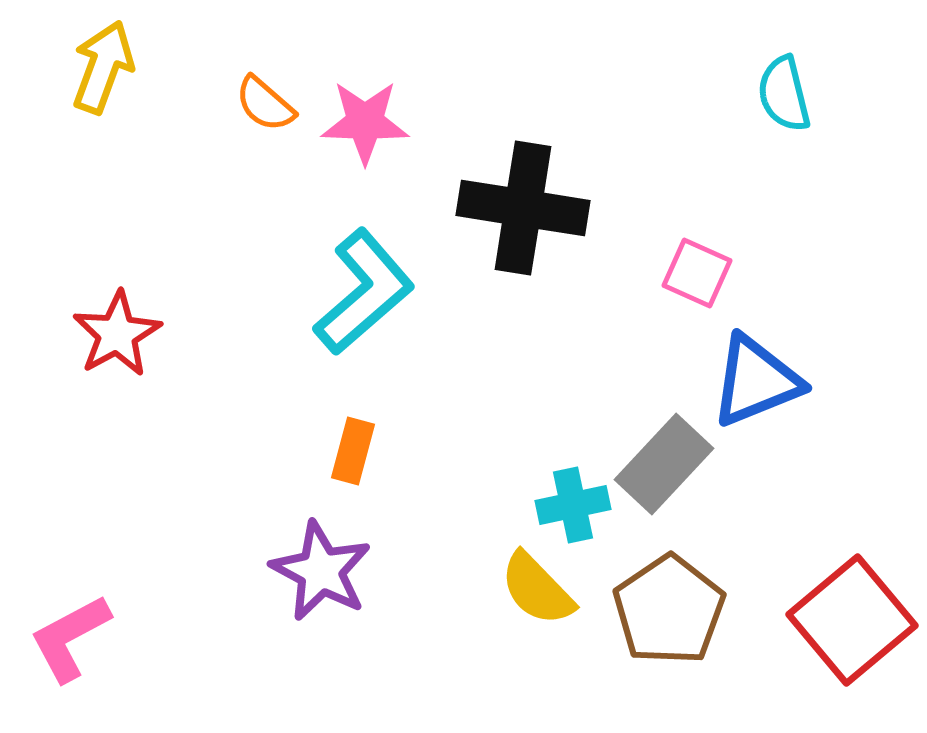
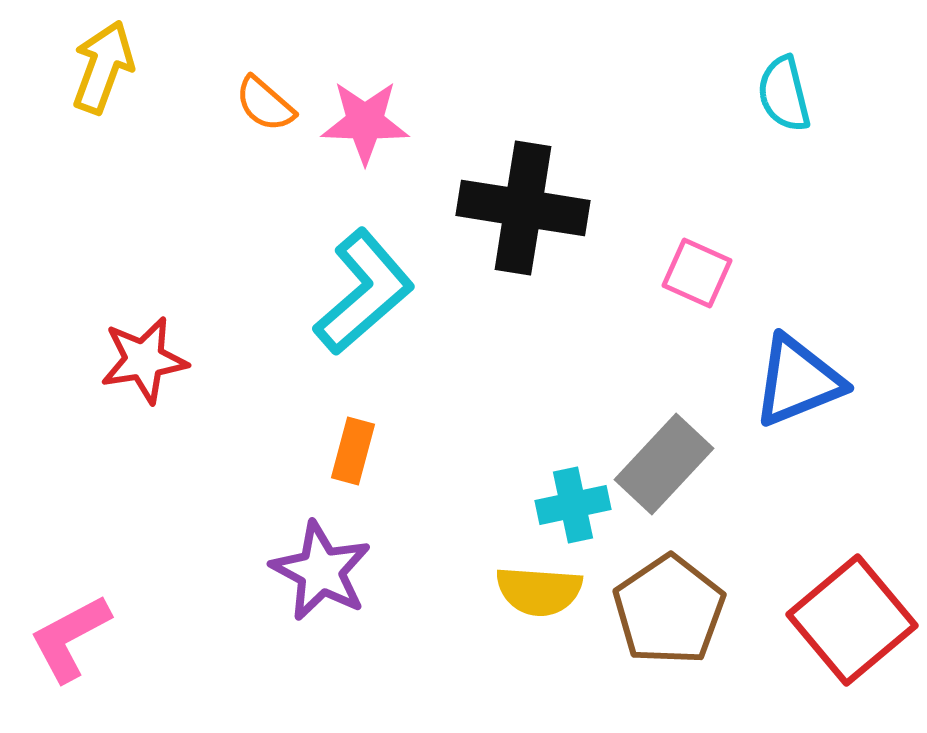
red star: moved 27 px right, 26 px down; rotated 20 degrees clockwise
blue triangle: moved 42 px right
yellow semicircle: moved 2 px right, 2 px down; rotated 42 degrees counterclockwise
